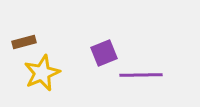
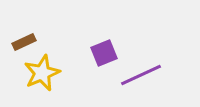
brown rectangle: rotated 10 degrees counterclockwise
purple line: rotated 24 degrees counterclockwise
